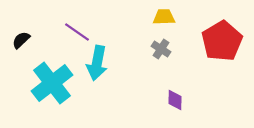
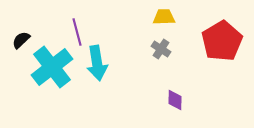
purple line: rotated 40 degrees clockwise
cyan arrow: rotated 20 degrees counterclockwise
cyan cross: moved 16 px up
